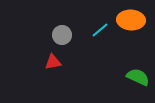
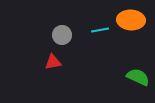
cyan line: rotated 30 degrees clockwise
